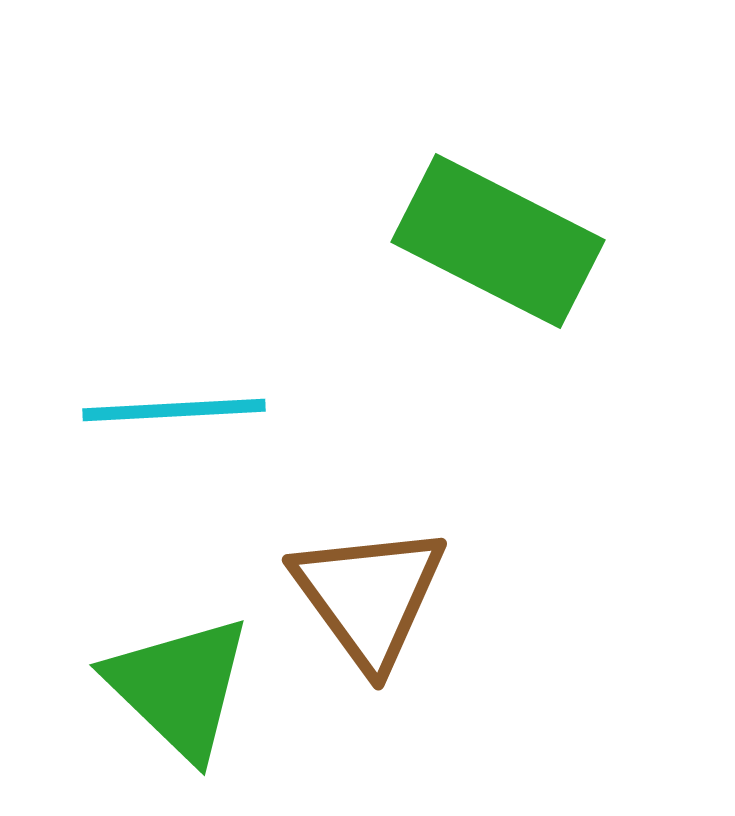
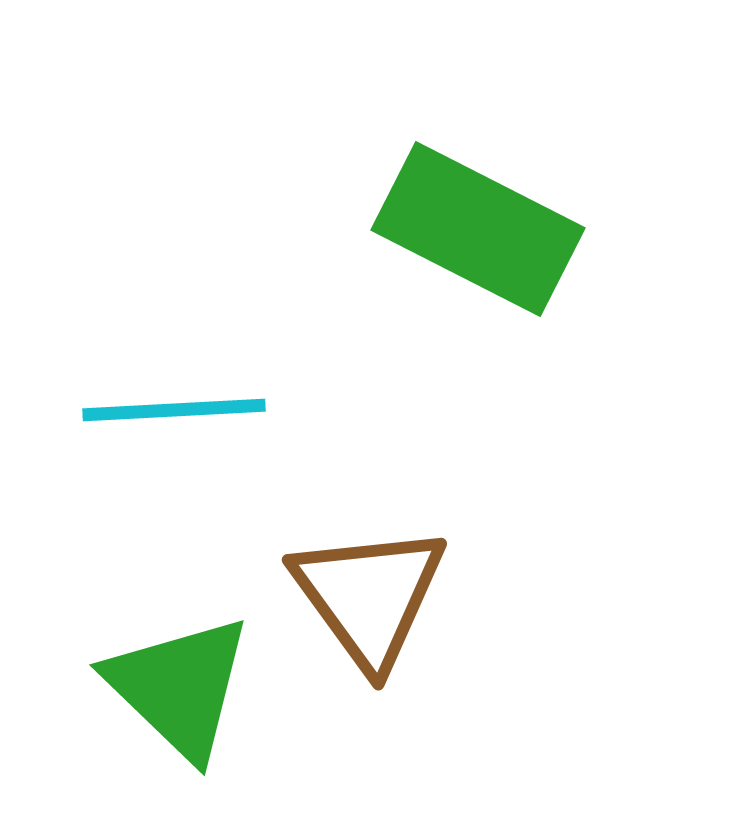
green rectangle: moved 20 px left, 12 px up
